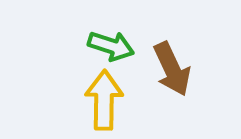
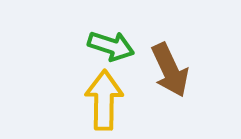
brown arrow: moved 2 px left, 1 px down
